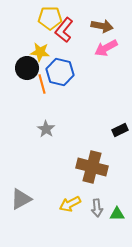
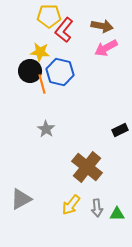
yellow pentagon: moved 1 px left, 2 px up
black circle: moved 3 px right, 3 px down
brown cross: moved 5 px left; rotated 24 degrees clockwise
yellow arrow: moved 1 px right, 1 px down; rotated 25 degrees counterclockwise
